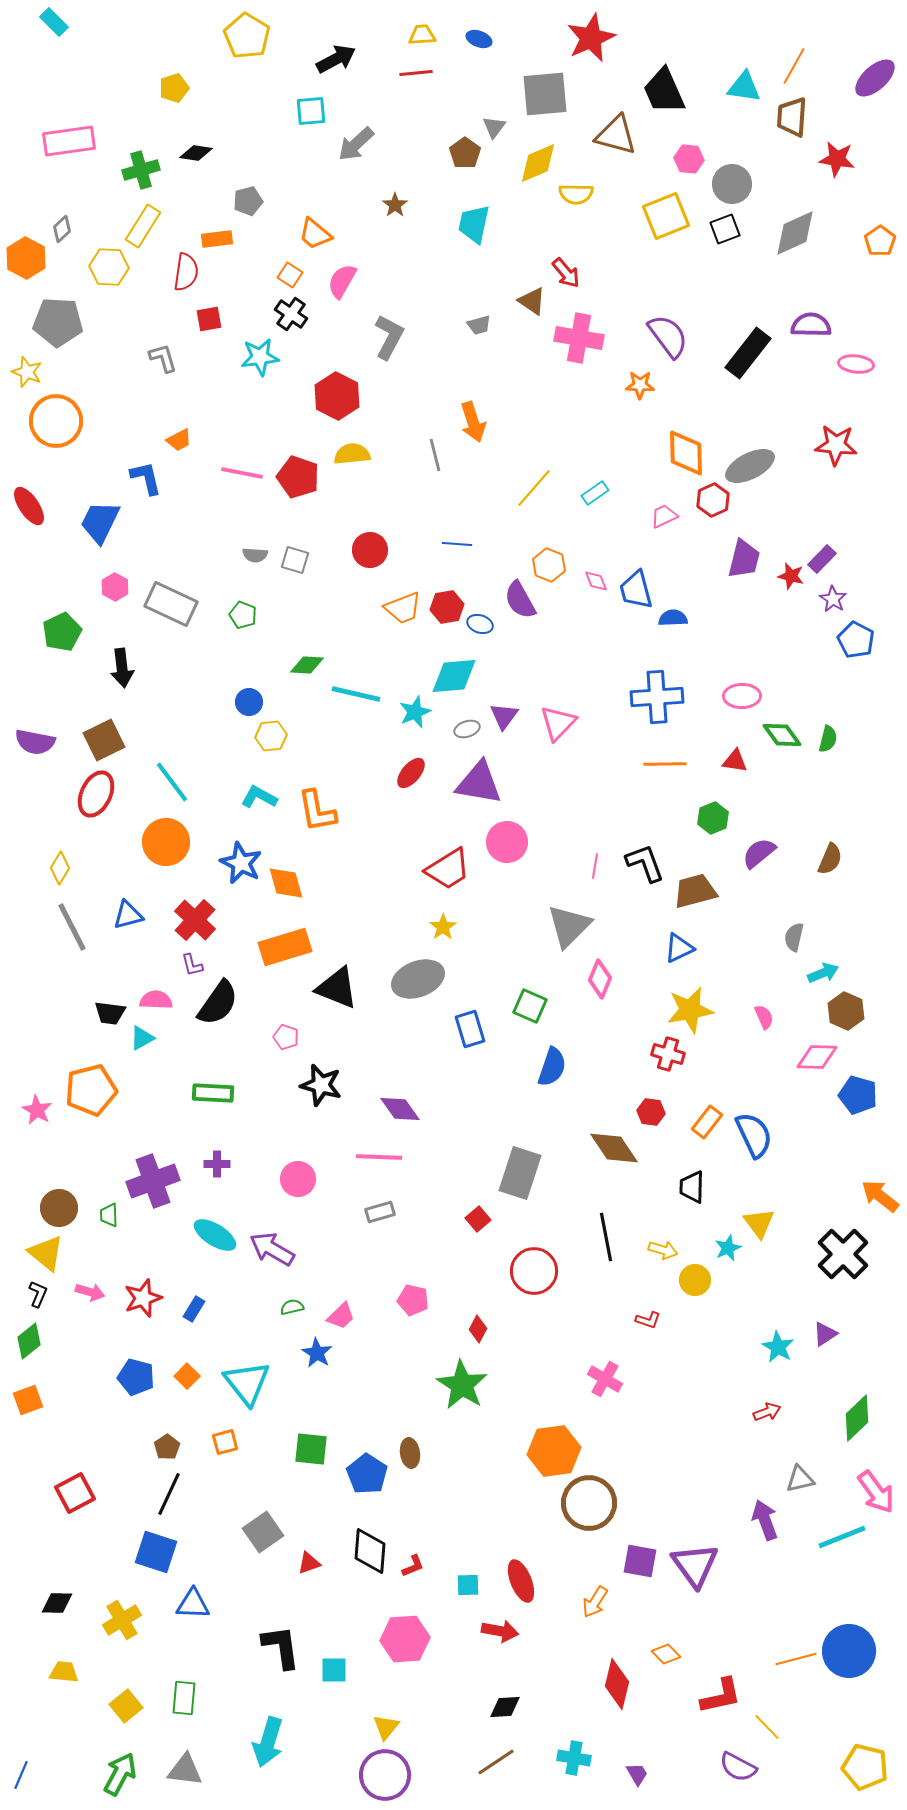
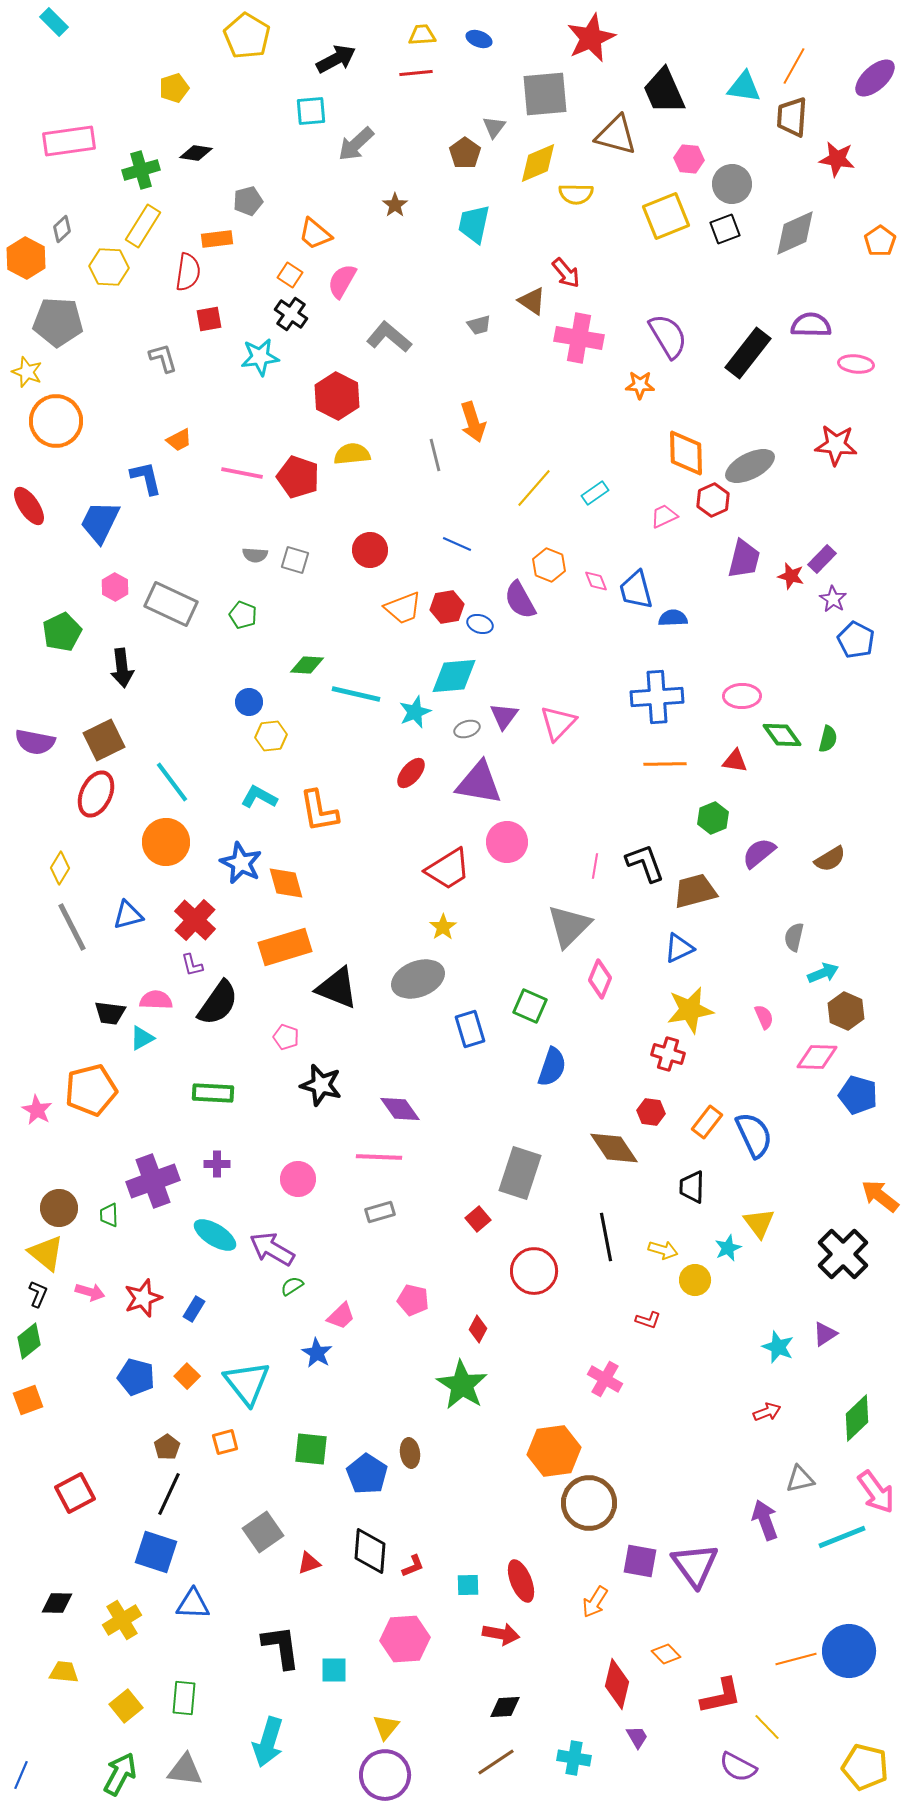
red semicircle at (186, 272): moved 2 px right
purple semicircle at (668, 336): rotated 6 degrees clockwise
gray L-shape at (389, 337): rotated 78 degrees counterclockwise
blue line at (457, 544): rotated 20 degrees clockwise
orange L-shape at (317, 811): moved 2 px right
brown semicircle at (830, 859): rotated 36 degrees clockwise
green semicircle at (292, 1307): moved 21 px up; rotated 20 degrees counterclockwise
cyan star at (778, 1347): rotated 8 degrees counterclockwise
red arrow at (500, 1631): moved 1 px right, 3 px down
purple trapezoid at (637, 1774): moved 37 px up
